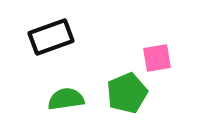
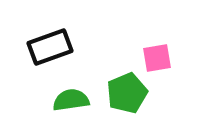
black rectangle: moved 1 px left, 10 px down
green semicircle: moved 5 px right, 1 px down
